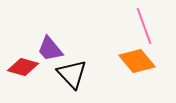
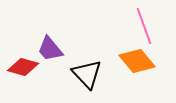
black triangle: moved 15 px right
